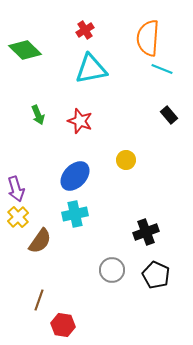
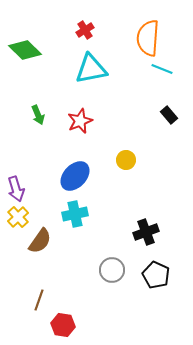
red star: rotated 30 degrees clockwise
